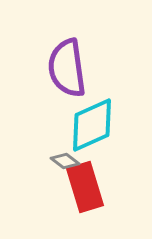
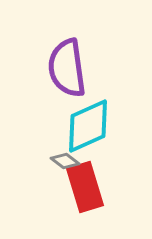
cyan diamond: moved 4 px left, 1 px down
